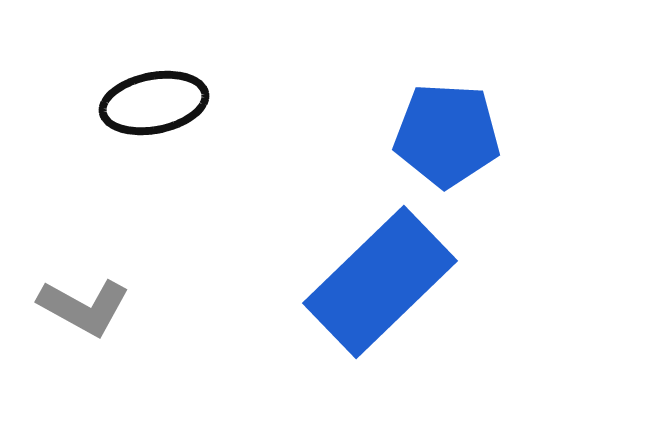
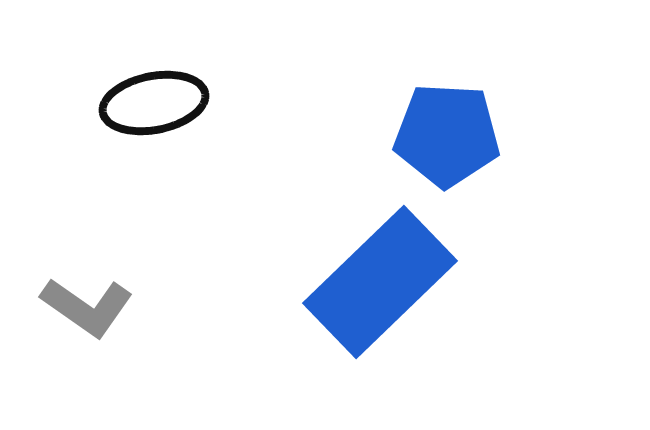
gray L-shape: moved 3 px right; rotated 6 degrees clockwise
